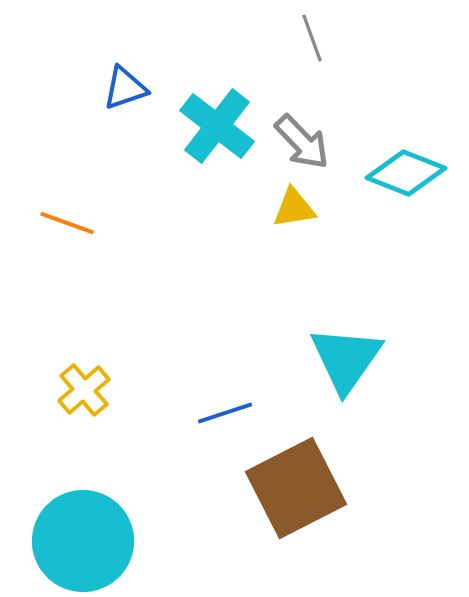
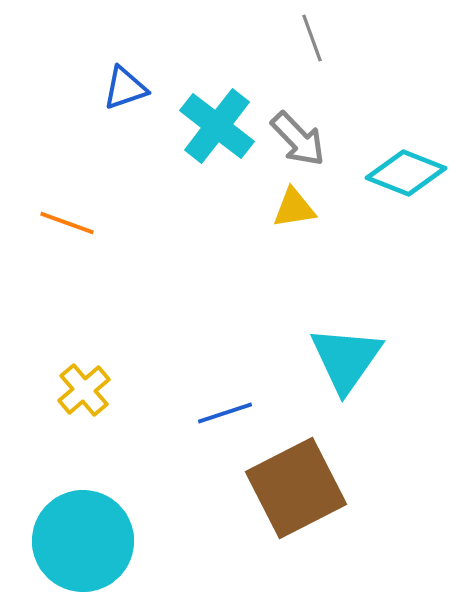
gray arrow: moved 4 px left, 3 px up
